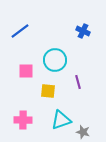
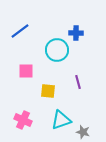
blue cross: moved 7 px left, 2 px down; rotated 24 degrees counterclockwise
cyan circle: moved 2 px right, 10 px up
pink cross: rotated 24 degrees clockwise
